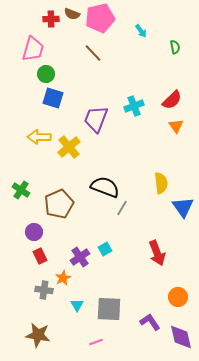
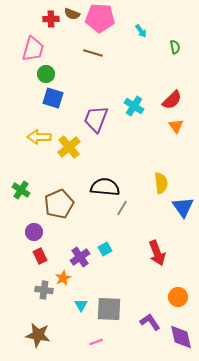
pink pentagon: rotated 16 degrees clockwise
brown line: rotated 30 degrees counterclockwise
cyan cross: rotated 36 degrees counterclockwise
black semicircle: rotated 16 degrees counterclockwise
cyan triangle: moved 4 px right
